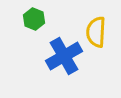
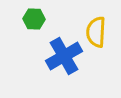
green hexagon: rotated 20 degrees counterclockwise
